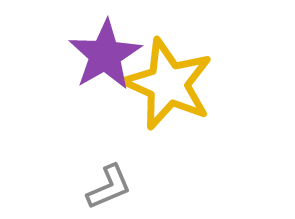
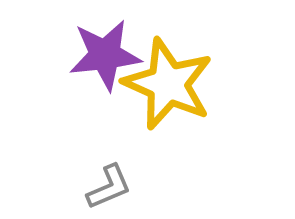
purple star: rotated 24 degrees clockwise
